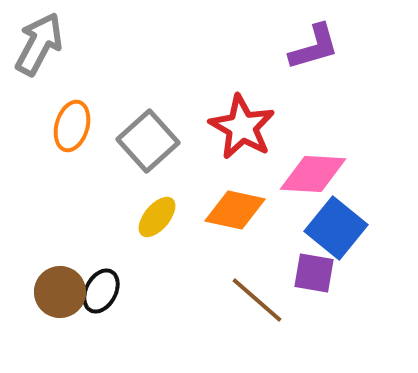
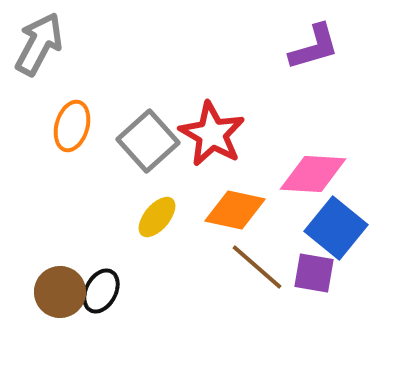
red star: moved 30 px left, 7 px down
brown line: moved 33 px up
